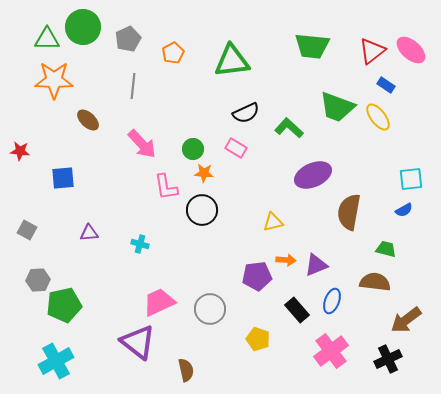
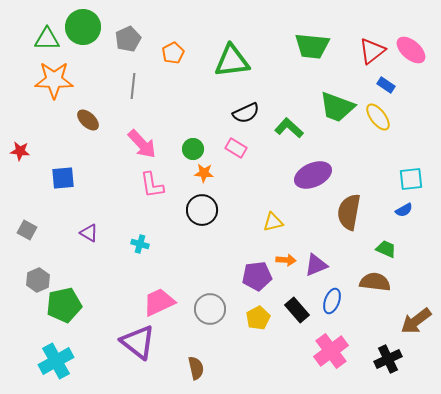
pink L-shape at (166, 187): moved 14 px left, 2 px up
purple triangle at (89, 233): rotated 36 degrees clockwise
green trapezoid at (386, 249): rotated 10 degrees clockwise
gray hexagon at (38, 280): rotated 20 degrees counterclockwise
brown arrow at (406, 320): moved 10 px right, 1 px down
yellow pentagon at (258, 339): moved 21 px up; rotated 25 degrees clockwise
brown semicircle at (186, 370): moved 10 px right, 2 px up
